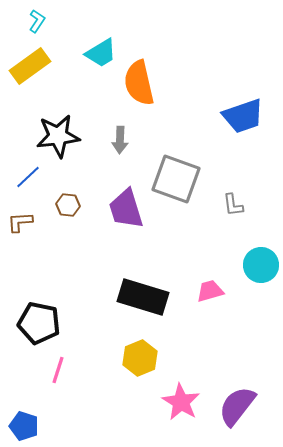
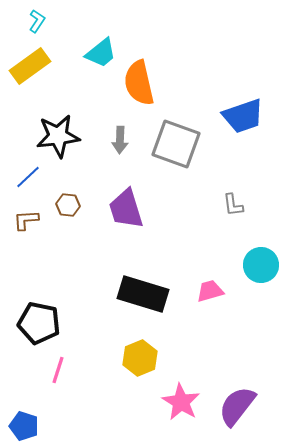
cyan trapezoid: rotated 8 degrees counterclockwise
gray square: moved 35 px up
brown L-shape: moved 6 px right, 2 px up
black rectangle: moved 3 px up
